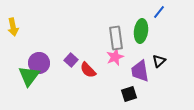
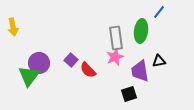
black triangle: rotated 32 degrees clockwise
